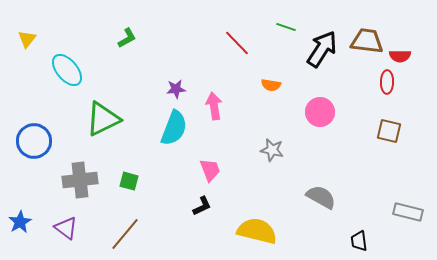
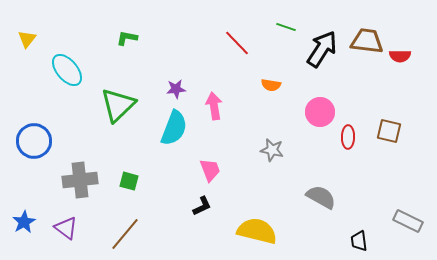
green L-shape: rotated 140 degrees counterclockwise
red ellipse: moved 39 px left, 55 px down
green triangle: moved 15 px right, 14 px up; rotated 18 degrees counterclockwise
gray rectangle: moved 9 px down; rotated 12 degrees clockwise
blue star: moved 4 px right
